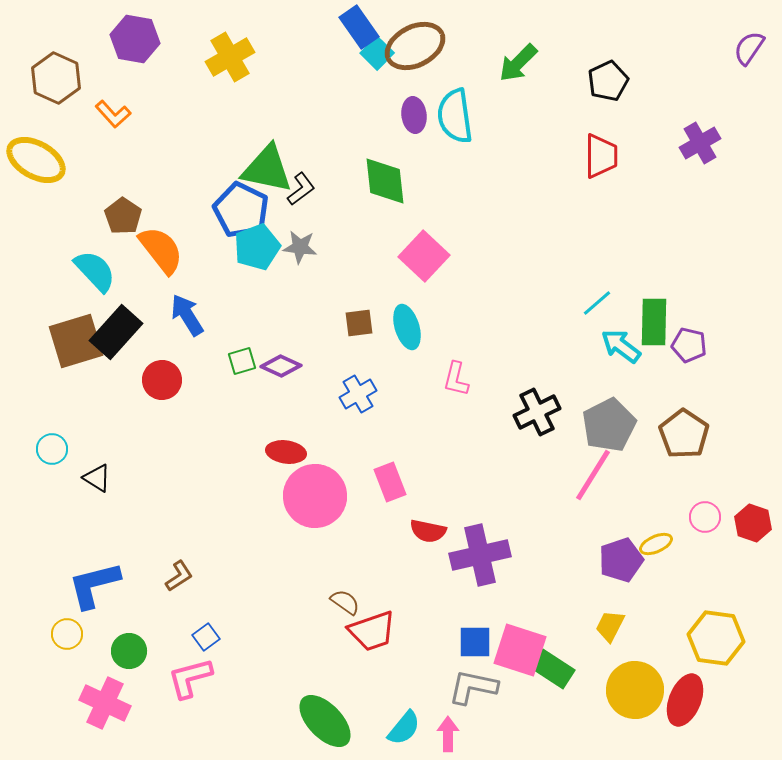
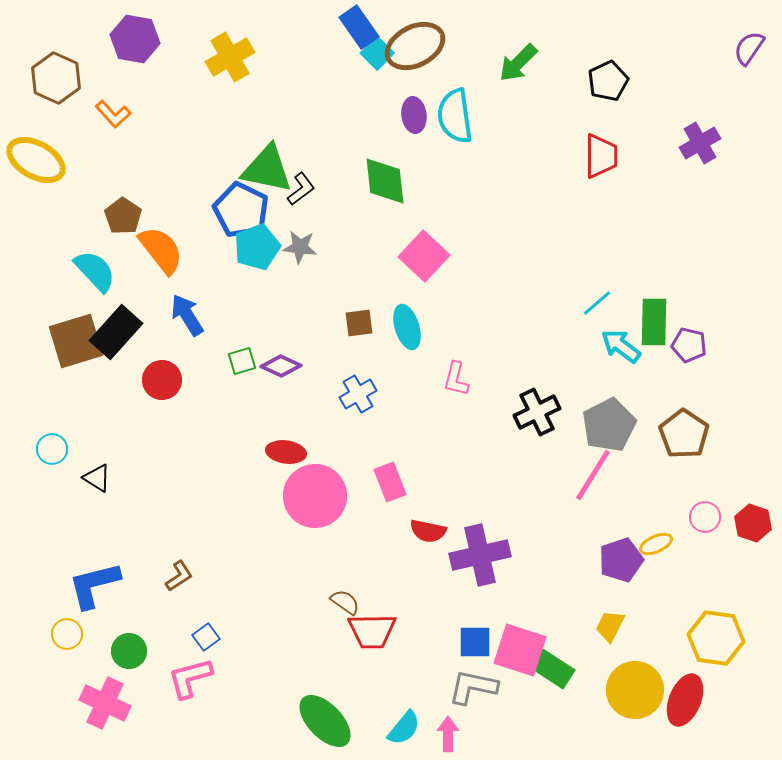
red trapezoid at (372, 631): rotated 18 degrees clockwise
